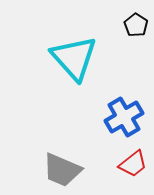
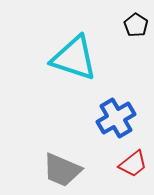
cyan triangle: rotated 30 degrees counterclockwise
blue cross: moved 8 px left, 1 px down
